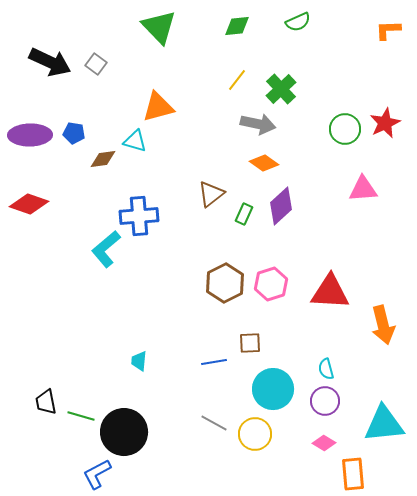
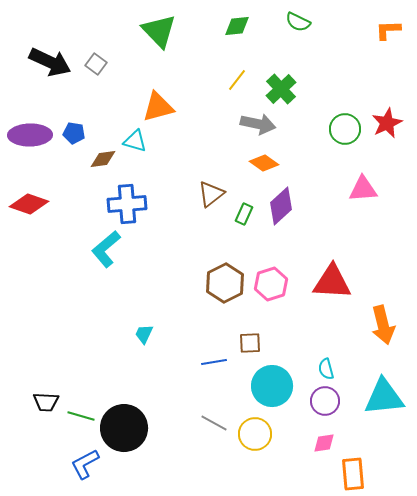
green semicircle at (298, 22): rotated 50 degrees clockwise
green triangle at (159, 27): moved 4 px down
red star at (385, 123): moved 2 px right
blue cross at (139, 216): moved 12 px left, 12 px up
red triangle at (330, 292): moved 2 px right, 10 px up
cyan trapezoid at (139, 361): moved 5 px right, 27 px up; rotated 20 degrees clockwise
cyan circle at (273, 389): moved 1 px left, 3 px up
black trapezoid at (46, 402): rotated 76 degrees counterclockwise
cyan triangle at (384, 424): moved 27 px up
black circle at (124, 432): moved 4 px up
pink diamond at (324, 443): rotated 40 degrees counterclockwise
blue L-shape at (97, 474): moved 12 px left, 10 px up
